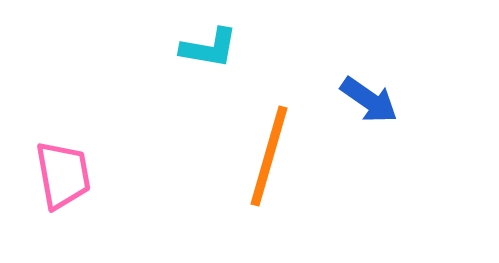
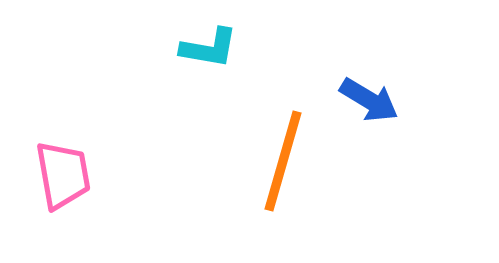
blue arrow: rotated 4 degrees counterclockwise
orange line: moved 14 px right, 5 px down
